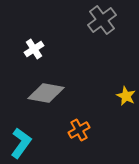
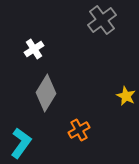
gray diamond: rotated 69 degrees counterclockwise
